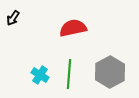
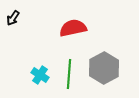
gray hexagon: moved 6 px left, 4 px up
